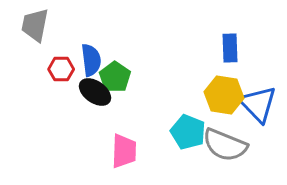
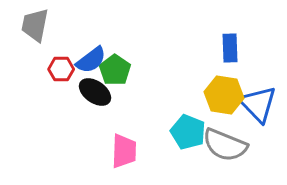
blue semicircle: rotated 60 degrees clockwise
green pentagon: moved 7 px up
